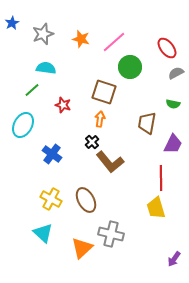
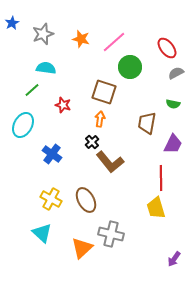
cyan triangle: moved 1 px left
